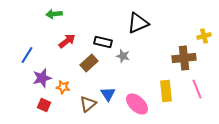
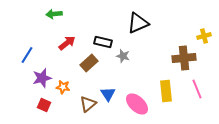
red arrow: moved 2 px down
